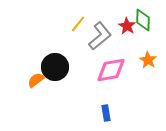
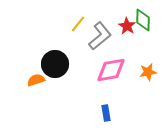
orange star: moved 12 px down; rotated 30 degrees clockwise
black circle: moved 3 px up
orange semicircle: rotated 18 degrees clockwise
